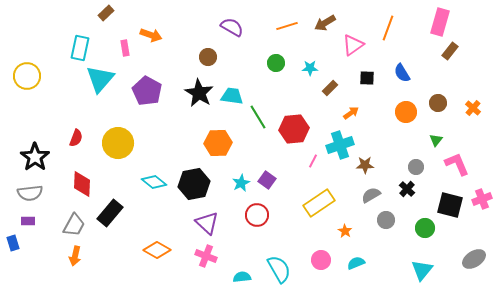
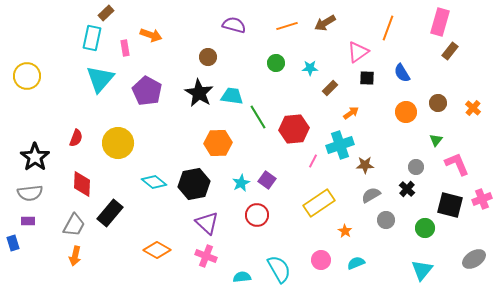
purple semicircle at (232, 27): moved 2 px right, 2 px up; rotated 15 degrees counterclockwise
pink triangle at (353, 45): moved 5 px right, 7 px down
cyan rectangle at (80, 48): moved 12 px right, 10 px up
